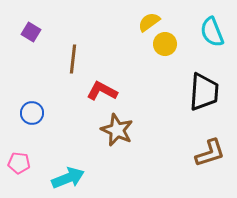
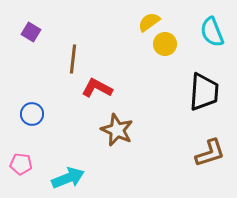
red L-shape: moved 5 px left, 3 px up
blue circle: moved 1 px down
pink pentagon: moved 2 px right, 1 px down
